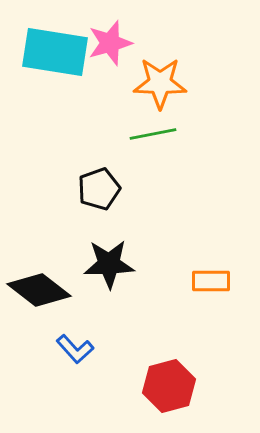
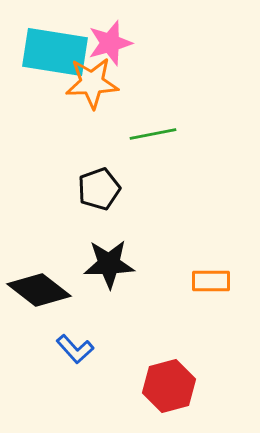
orange star: moved 68 px left; rotated 4 degrees counterclockwise
